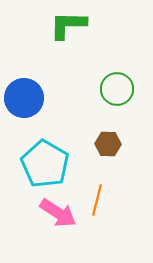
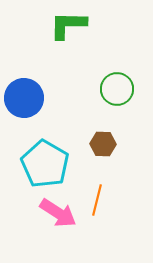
brown hexagon: moved 5 px left
